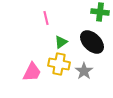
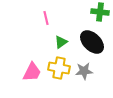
yellow cross: moved 4 px down
gray star: rotated 30 degrees clockwise
